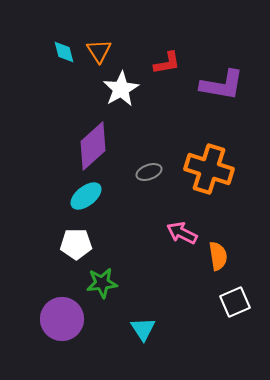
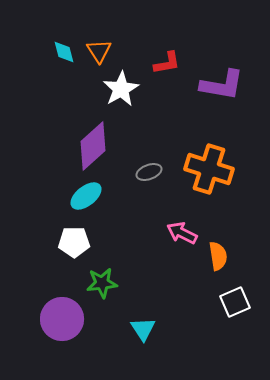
white pentagon: moved 2 px left, 2 px up
